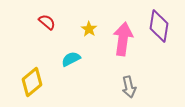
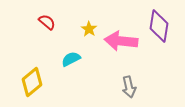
pink arrow: moved 2 px left, 2 px down; rotated 92 degrees counterclockwise
